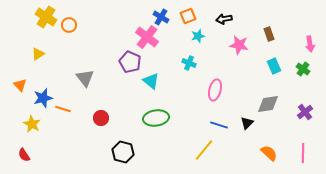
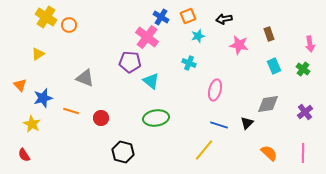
purple pentagon: rotated 20 degrees counterclockwise
gray triangle: rotated 30 degrees counterclockwise
orange line: moved 8 px right, 2 px down
